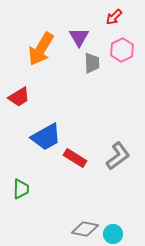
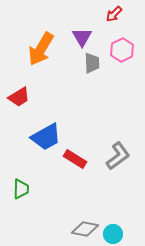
red arrow: moved 3 px up
purple triangle: moved 3 px right
red rectangle: moved 1 px down
